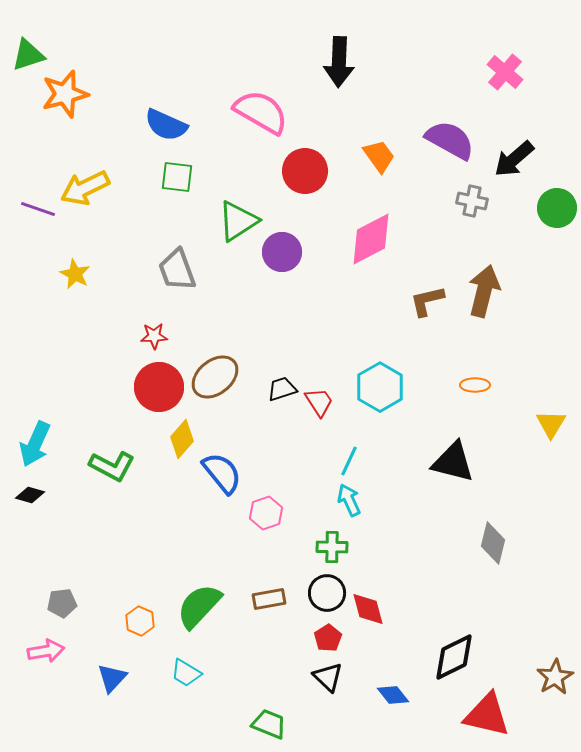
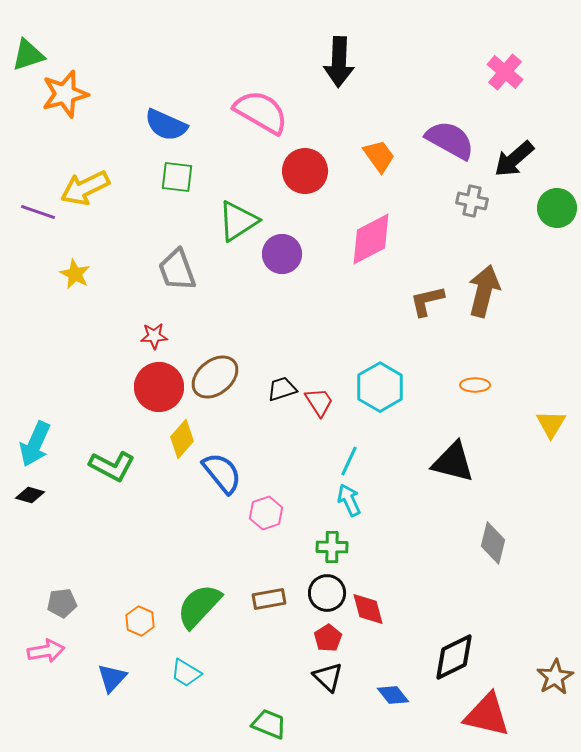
purple line at (38, 209): moved 3 px down
purple circle at (282, 252): moved 2 px down
